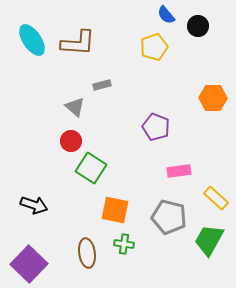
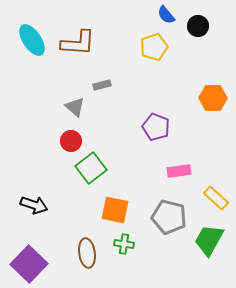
green square: rotated 20 degrees clockwise
